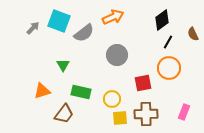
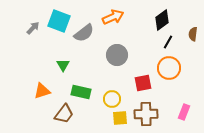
brown semicircle: rotated 32 degrees clockwise
